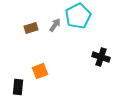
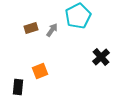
gray arrow: moved 3 px left, 5 px down
black cross: rotated 30 degrees clockwise
